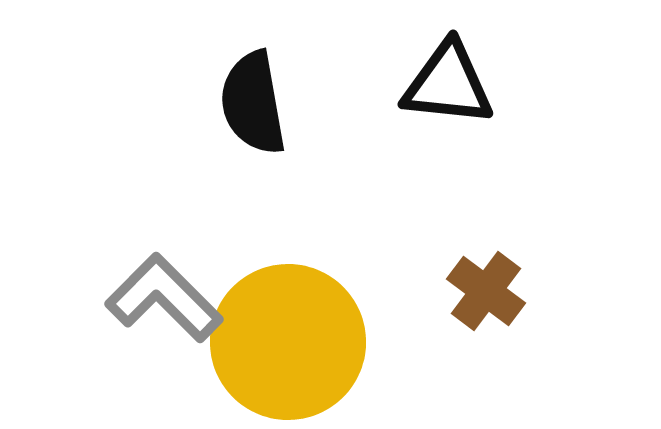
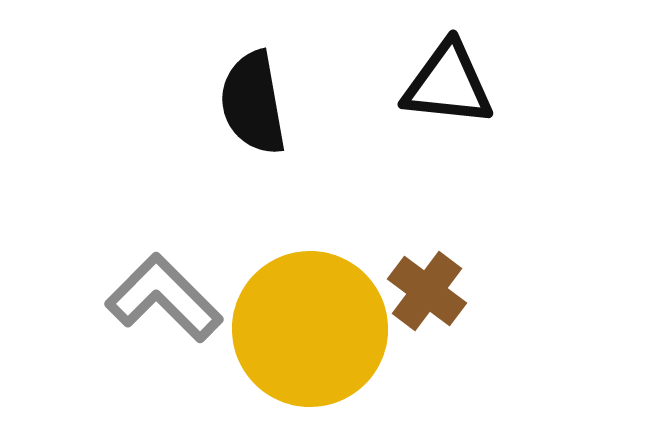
brown cross: moved 59 px left
yellow circle: moved 22 px right, 13 px up
